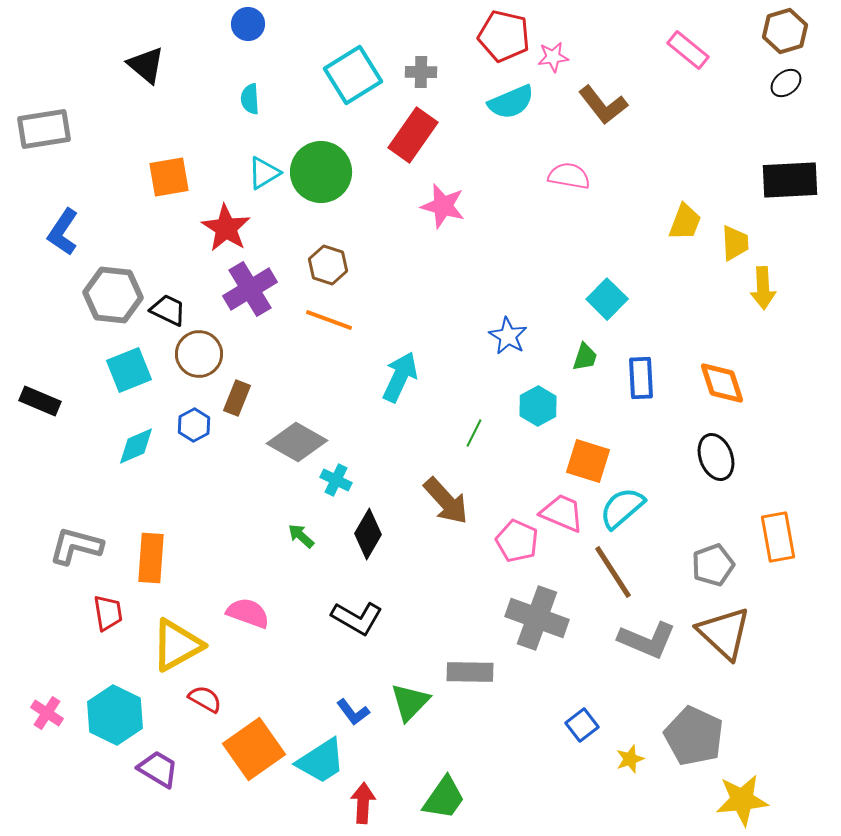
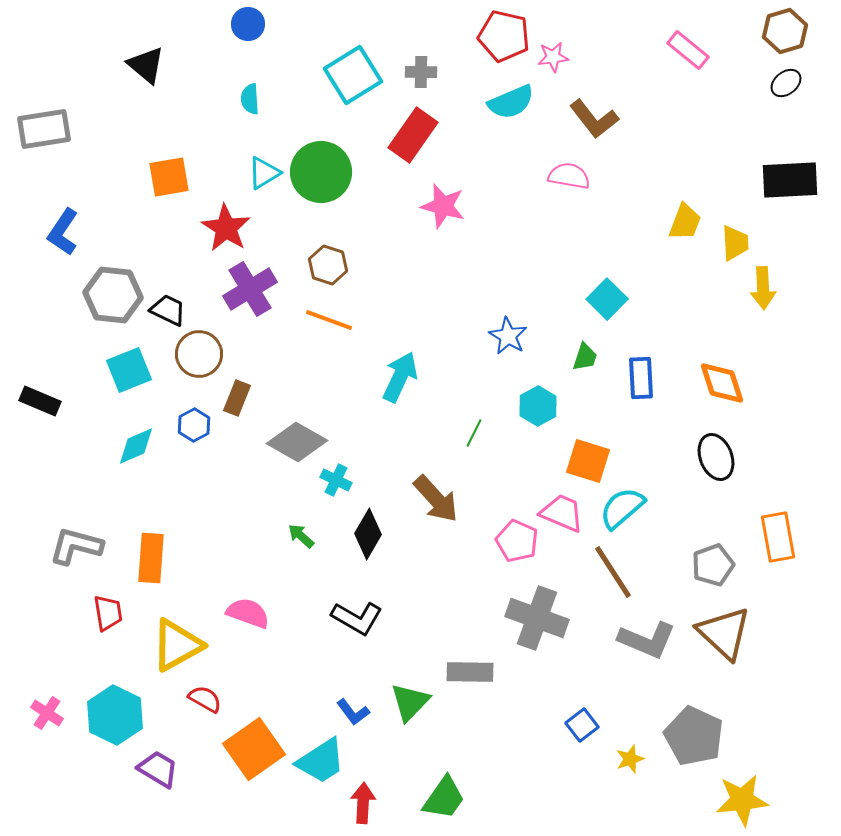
brown L-shape at (603, 105): moved 9 px left, 14 px down
brown arrow at (446, 501): moved 10 px left, 2 px up
